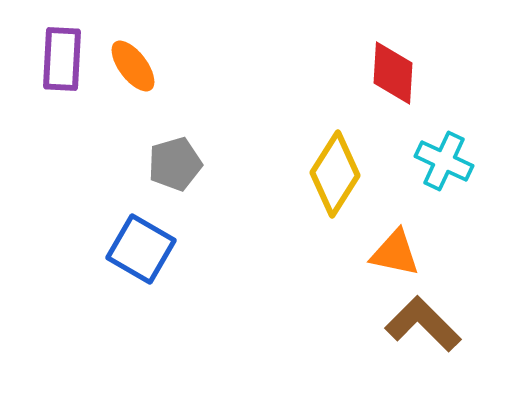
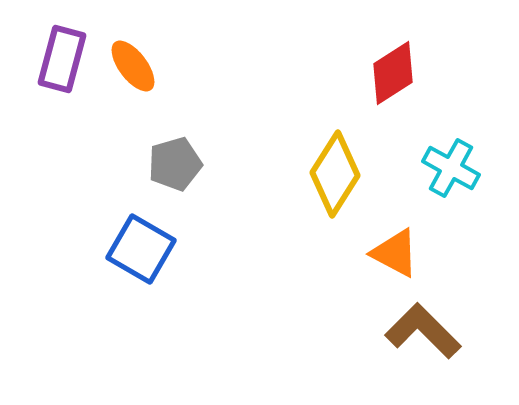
purple rectangle: rotated 12 degrees clockwise
red diamond: rotated 54 degrees clockwise
cyan cross: moved 7 px right, 7 px down; rotated 4 degrees clockwise
orange triangle: rotated 16 degrees clockwise
brown L-shape: moved 7 px down
